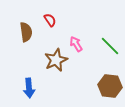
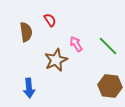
green line: moved 2 px left
